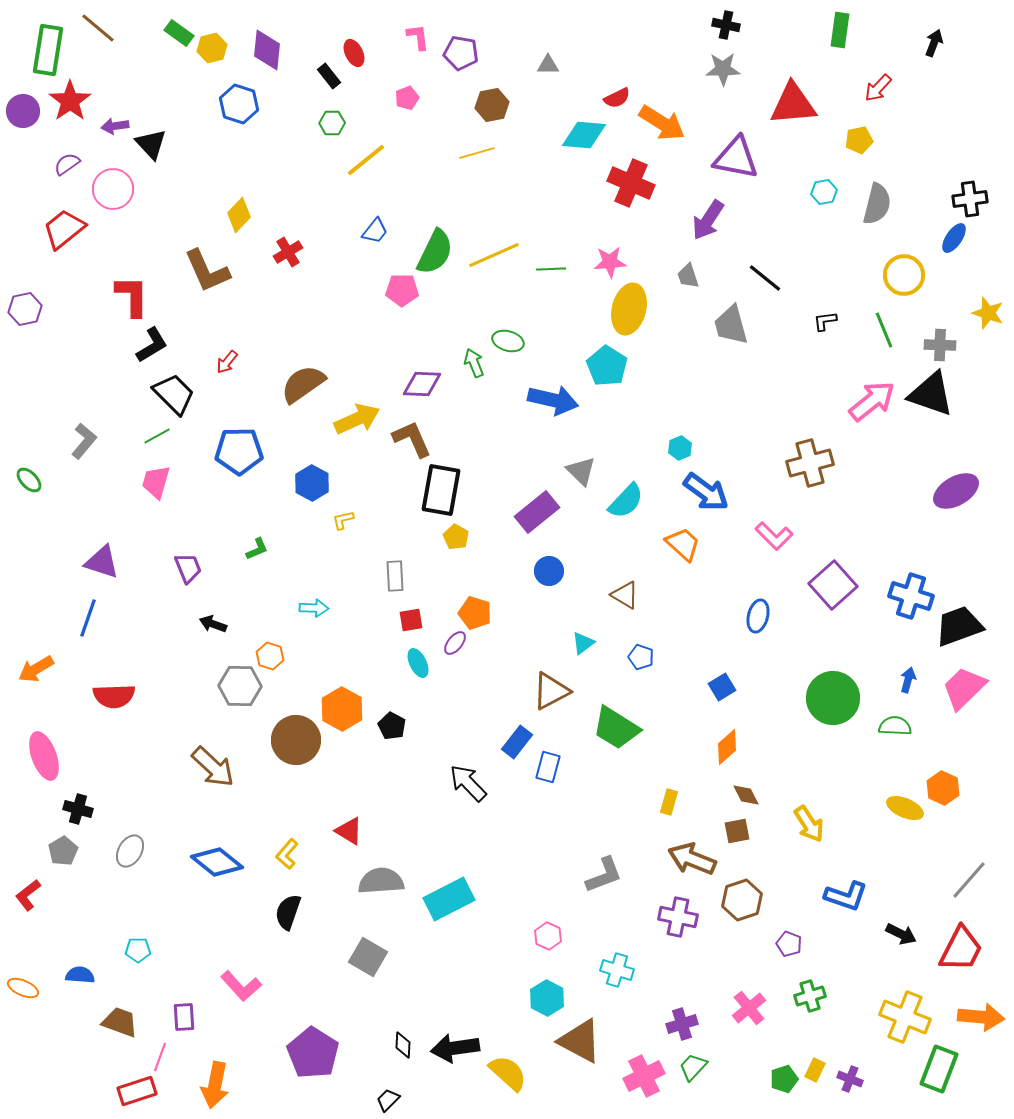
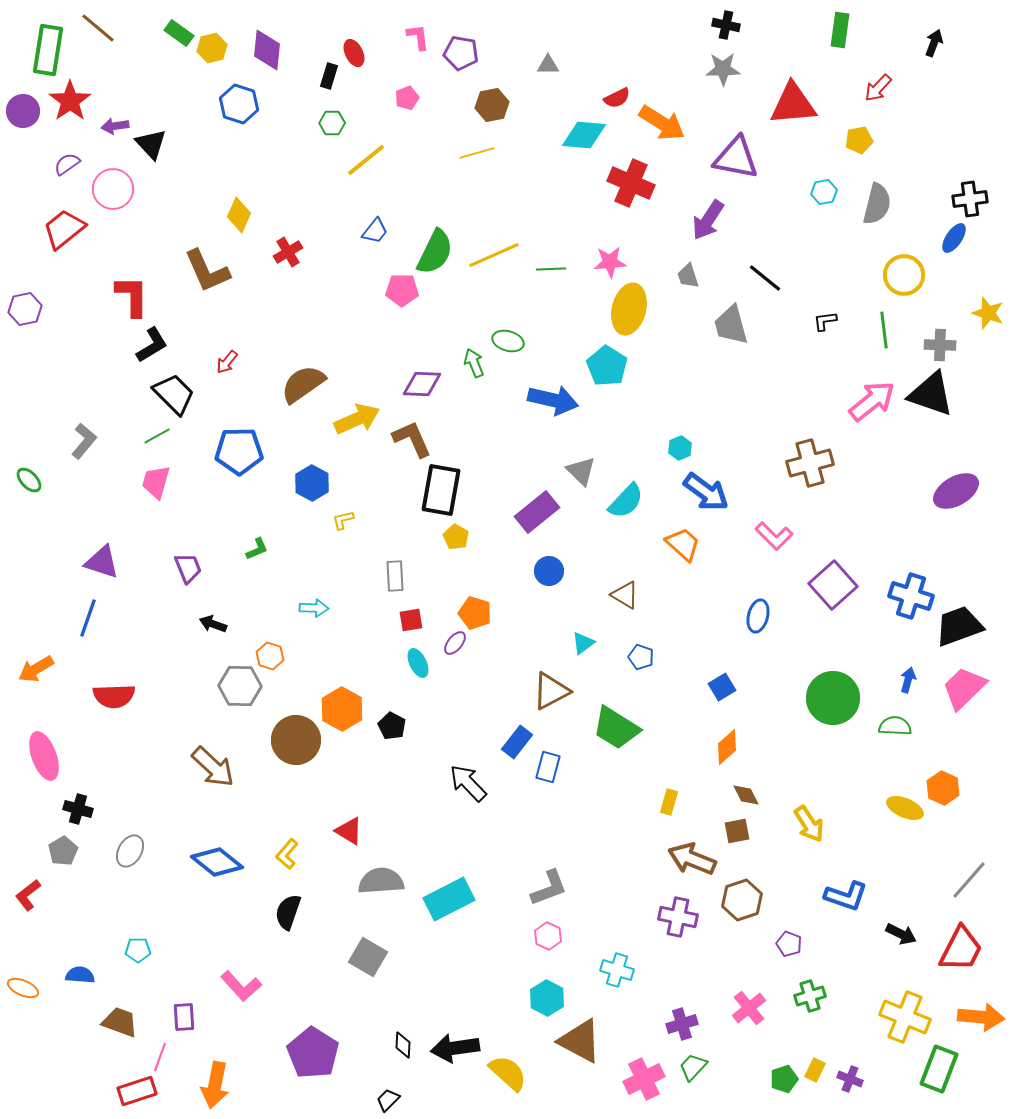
black rectangle at (329, 76): rotated 55 degrees clockwise
yellow diamond at (239, 215): rotated 20 degrees counterclockwise
green line at (884, 330): rotated 15 degrees clockwise
gray L-shape at (604, 875): moved 55 px left, 13 px down
pink cross at (644, 1076): moved 3 px down
